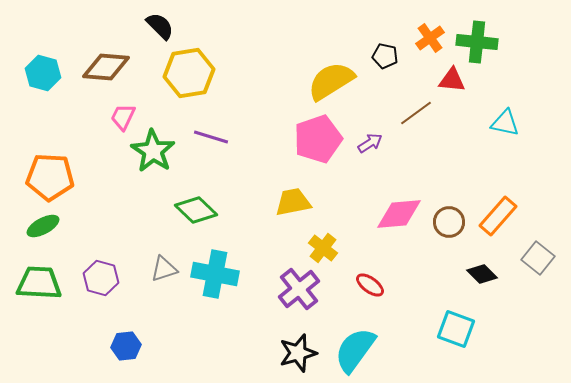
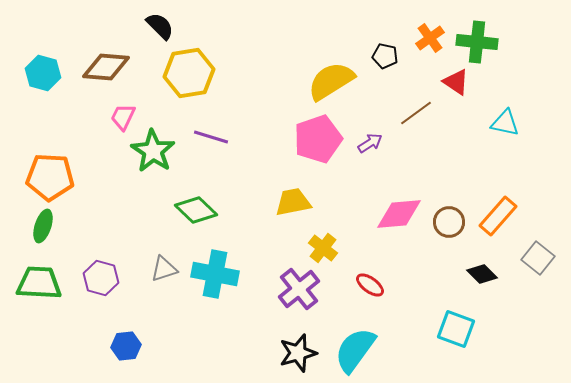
red triangle: moved 4 px right, 2 px down; rotated 28 degrees clockwise
green ellipse: rotated 44 degrees counterclockwise
